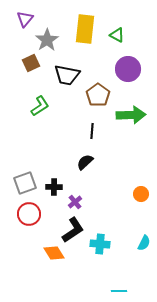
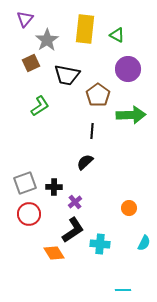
orange circle: moved 12 px left, 14 px down
cyan line: moved 4 px right, 1 px up
